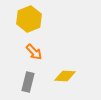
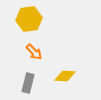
yellow hexagon: rotated 15 degrees clockwise
gray rectangle: moved 1 px down
